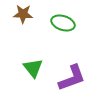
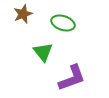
brown star: rotated 24 degrees counterclockwise
green triangle: moved 10 px right, 16 px up
